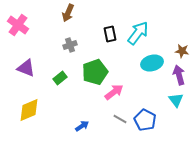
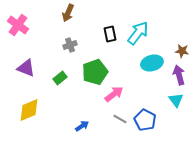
pink arrow: moved 2 px down
